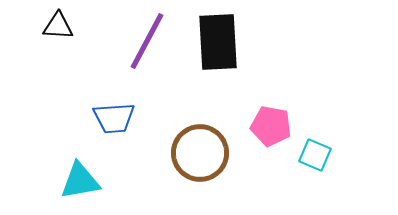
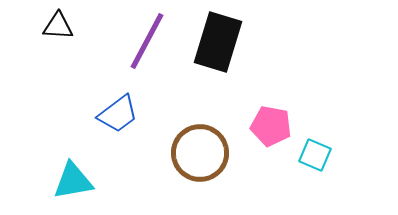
black rectangle: rotated 20 degrees clockwise
blue trapezoid: moved 4 px right, 4 px up; rotated 33 degrees counterclockwise
cyan triangle: moved 7 px left
